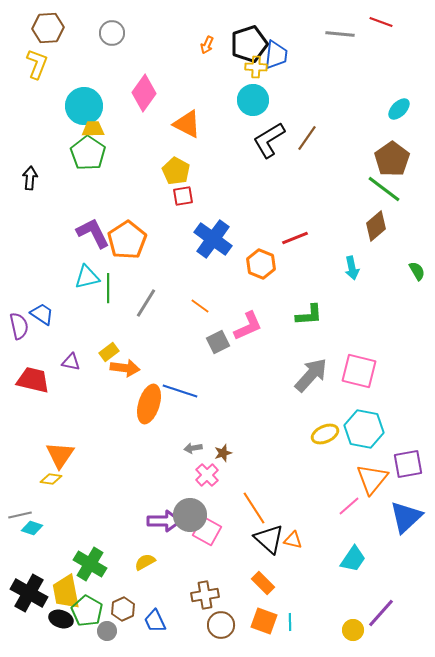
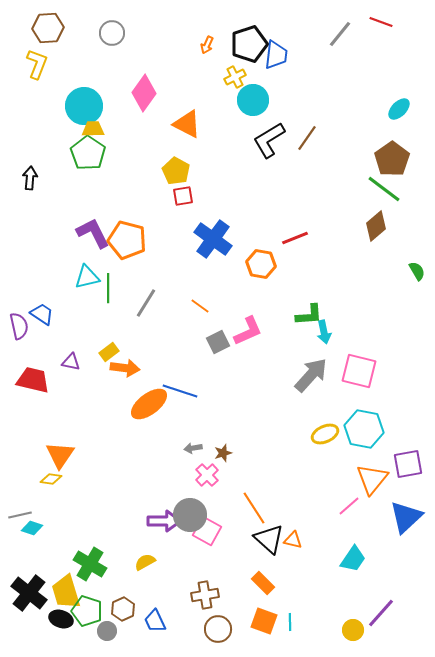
gray line at (340, 34): rotated 56 degrees counterclockwise
yellow cross at (256, 67): moved 21 px left, 10 px down; rotated 30 degrees counterclockwise
orange pentagon at (127, 240): rotated 24 degrees counterclockwise
orange hexagon at (261, 264): rotated 12 degrees counterclockwise
cyan arrow at (352, 268): moved 28 px left, 64 px down
pink L-shape at (248, 326): moved 5 px down
orange ellipse at (149, 404): rotated 36 degrees clockwise
yellow trapezoid at (66, 592): rotated 6 degrees counterclockwise
black cross at (29, 593): rotated 9 degrees clockwise
green pentagon at (87, 611): rotated 12 degrees counterclockwise
brown circle at (221, 625): moved 3 px left, 4 px down
